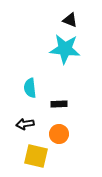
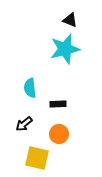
cyan star: rotated 20 degrees counterclockwise
black rectangle: moved 1 px left
black arrow: moved 1 px left; rotated 30 degrees counterclockwise
yellow square: moved 1 px right, 2 px down
